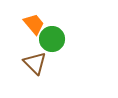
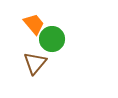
brown triangle: rotated 25 degrees clockwise
